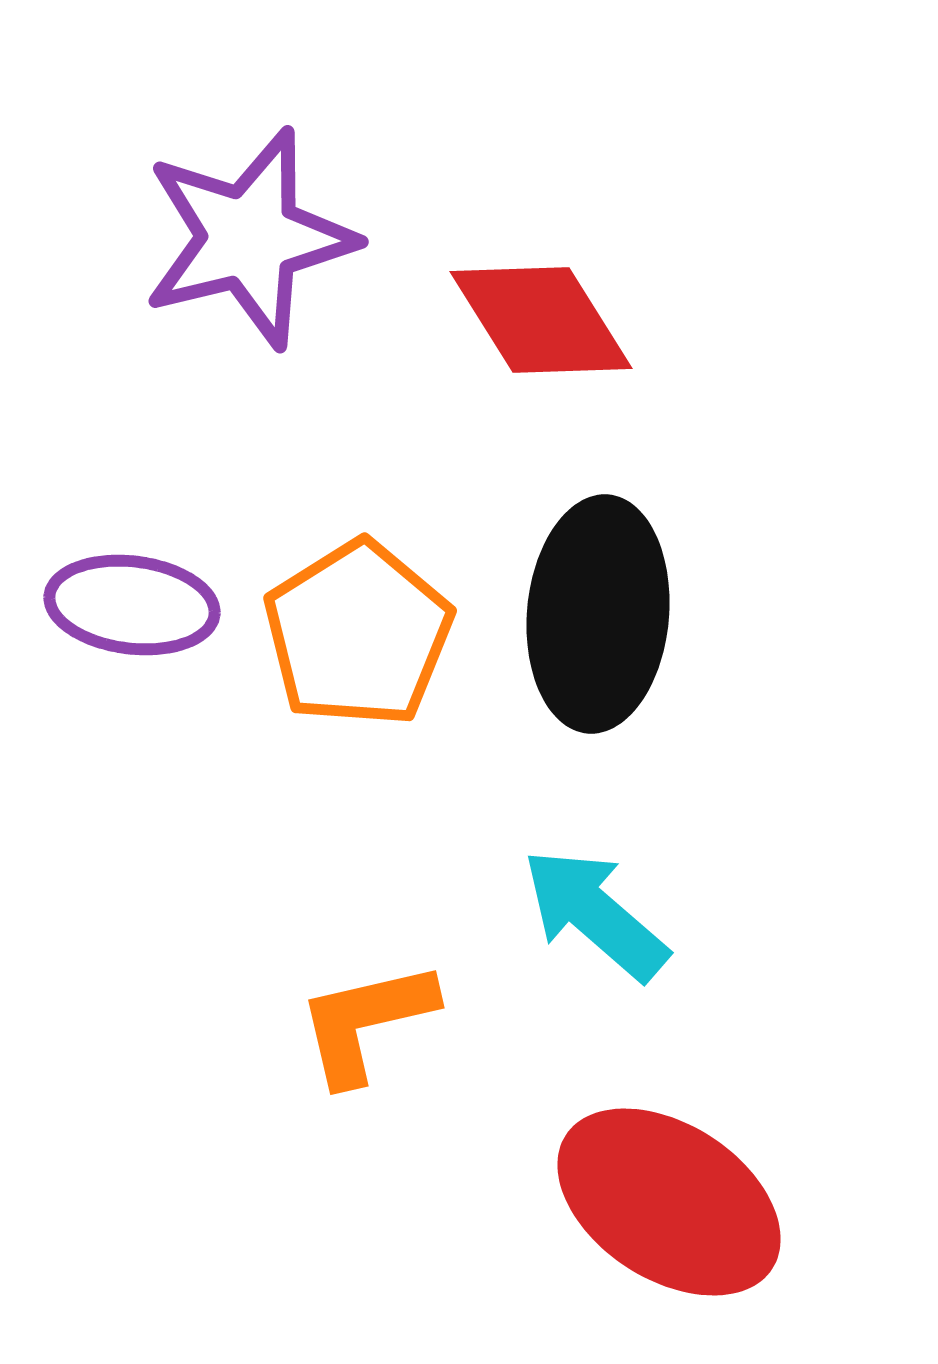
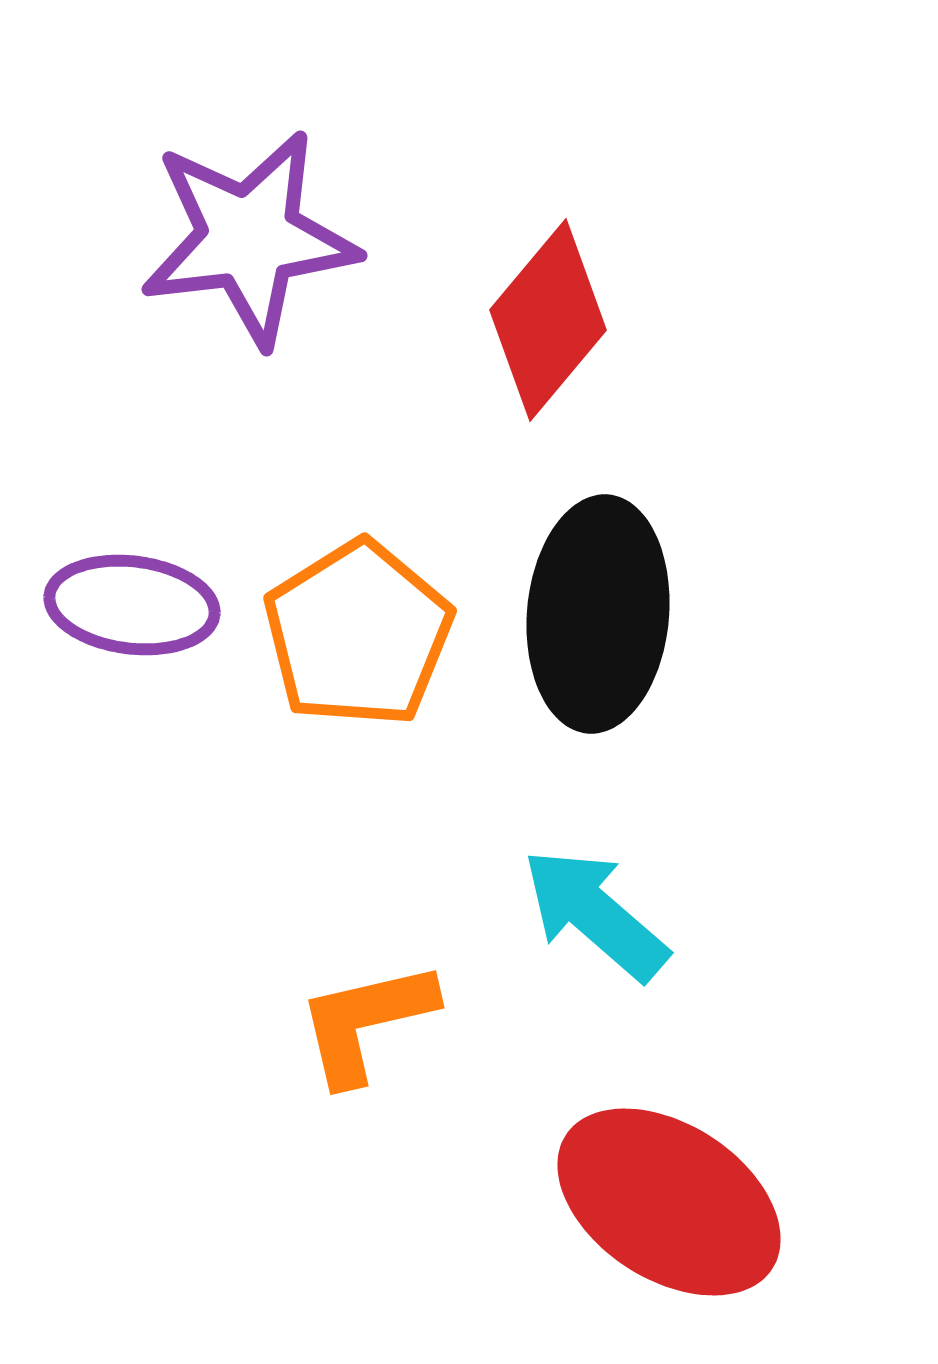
purple star: rotated 7 degrees clockwise
red diamond: moved 7 px right; rotated 72 degrees clockwise
